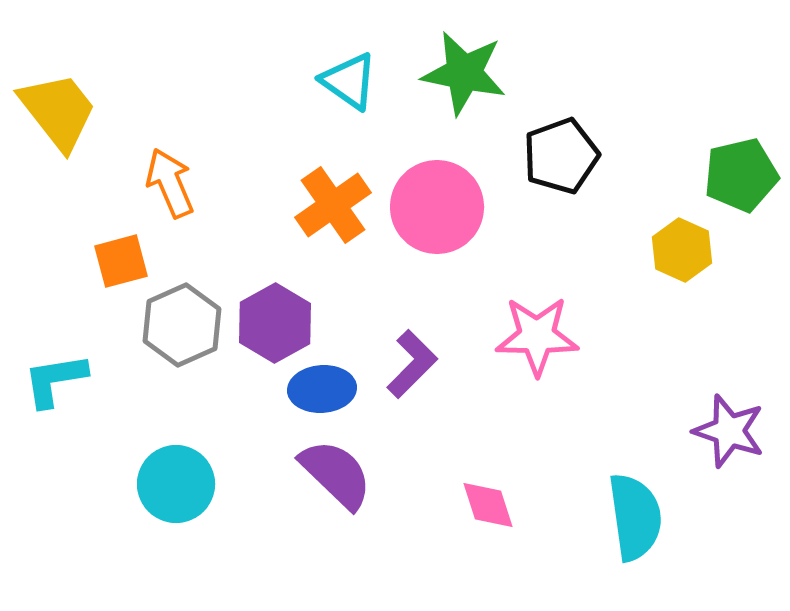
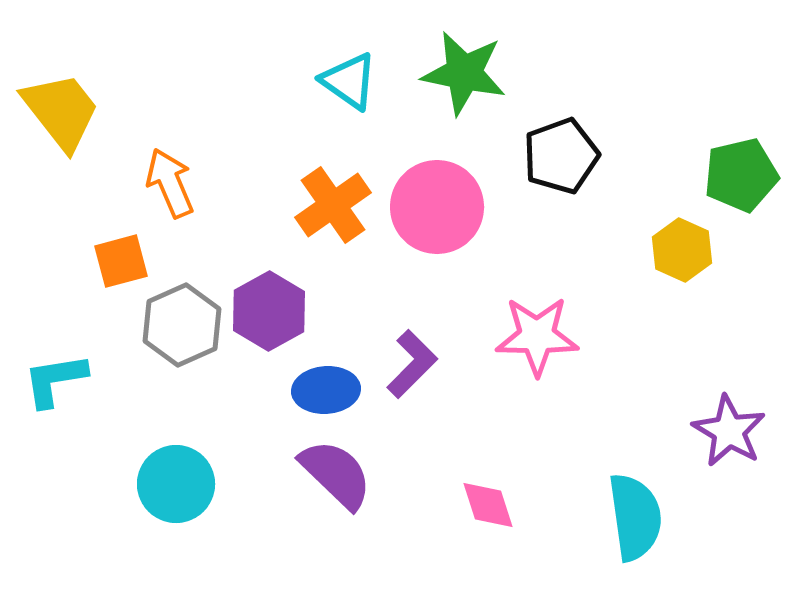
yellow trapezoid: moved 3 px right
purple hexagon: moved 6 px left, 12 px up
blue ellipse: moved 4 px right, 1 px down
purple star: rotated 12 degrees clockwise
